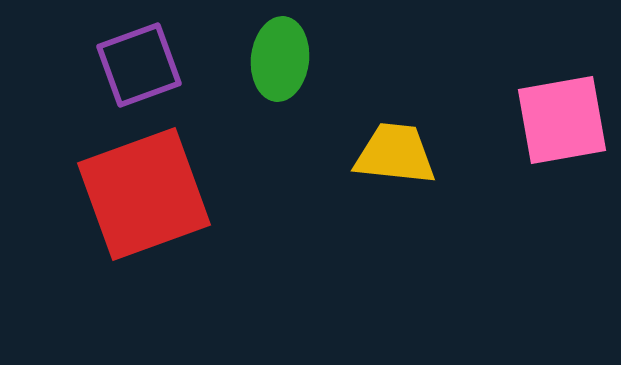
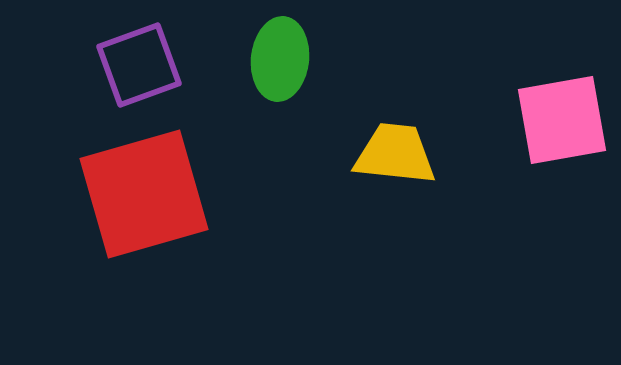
red square: rotated 4 degrees clockwise
